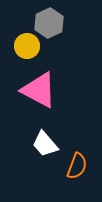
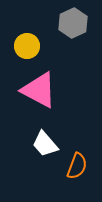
gray hexagon: moved 24 px right
